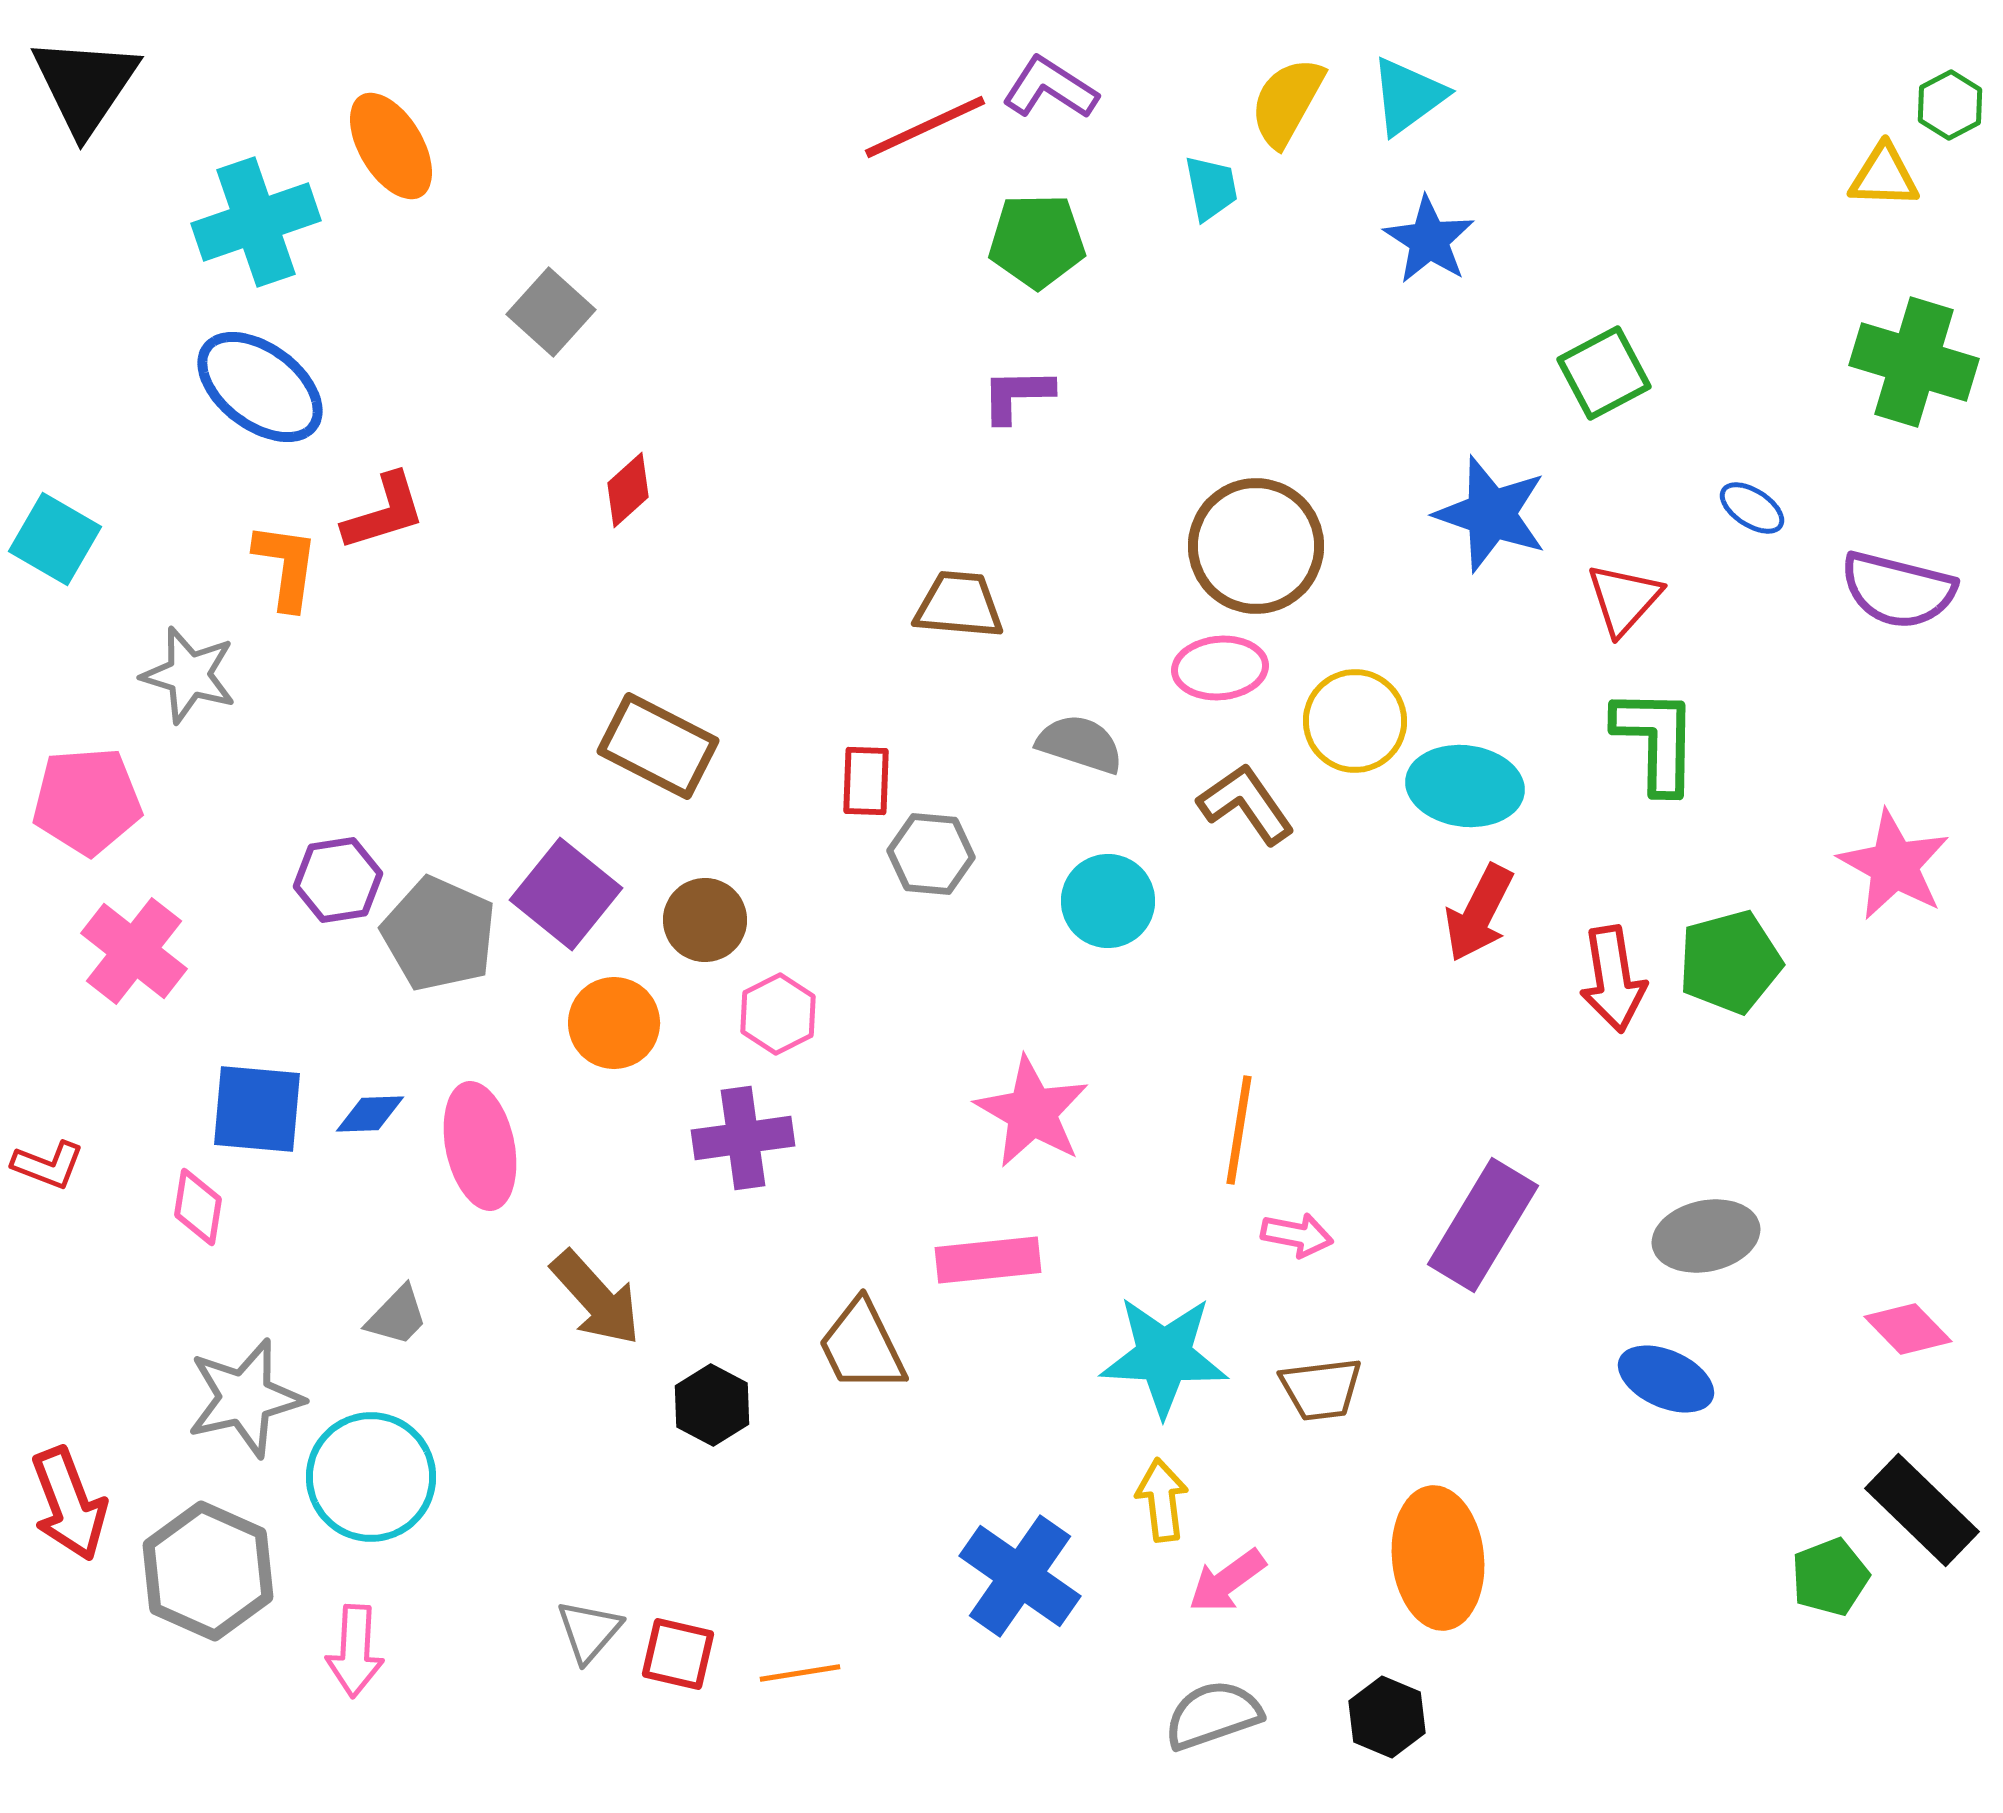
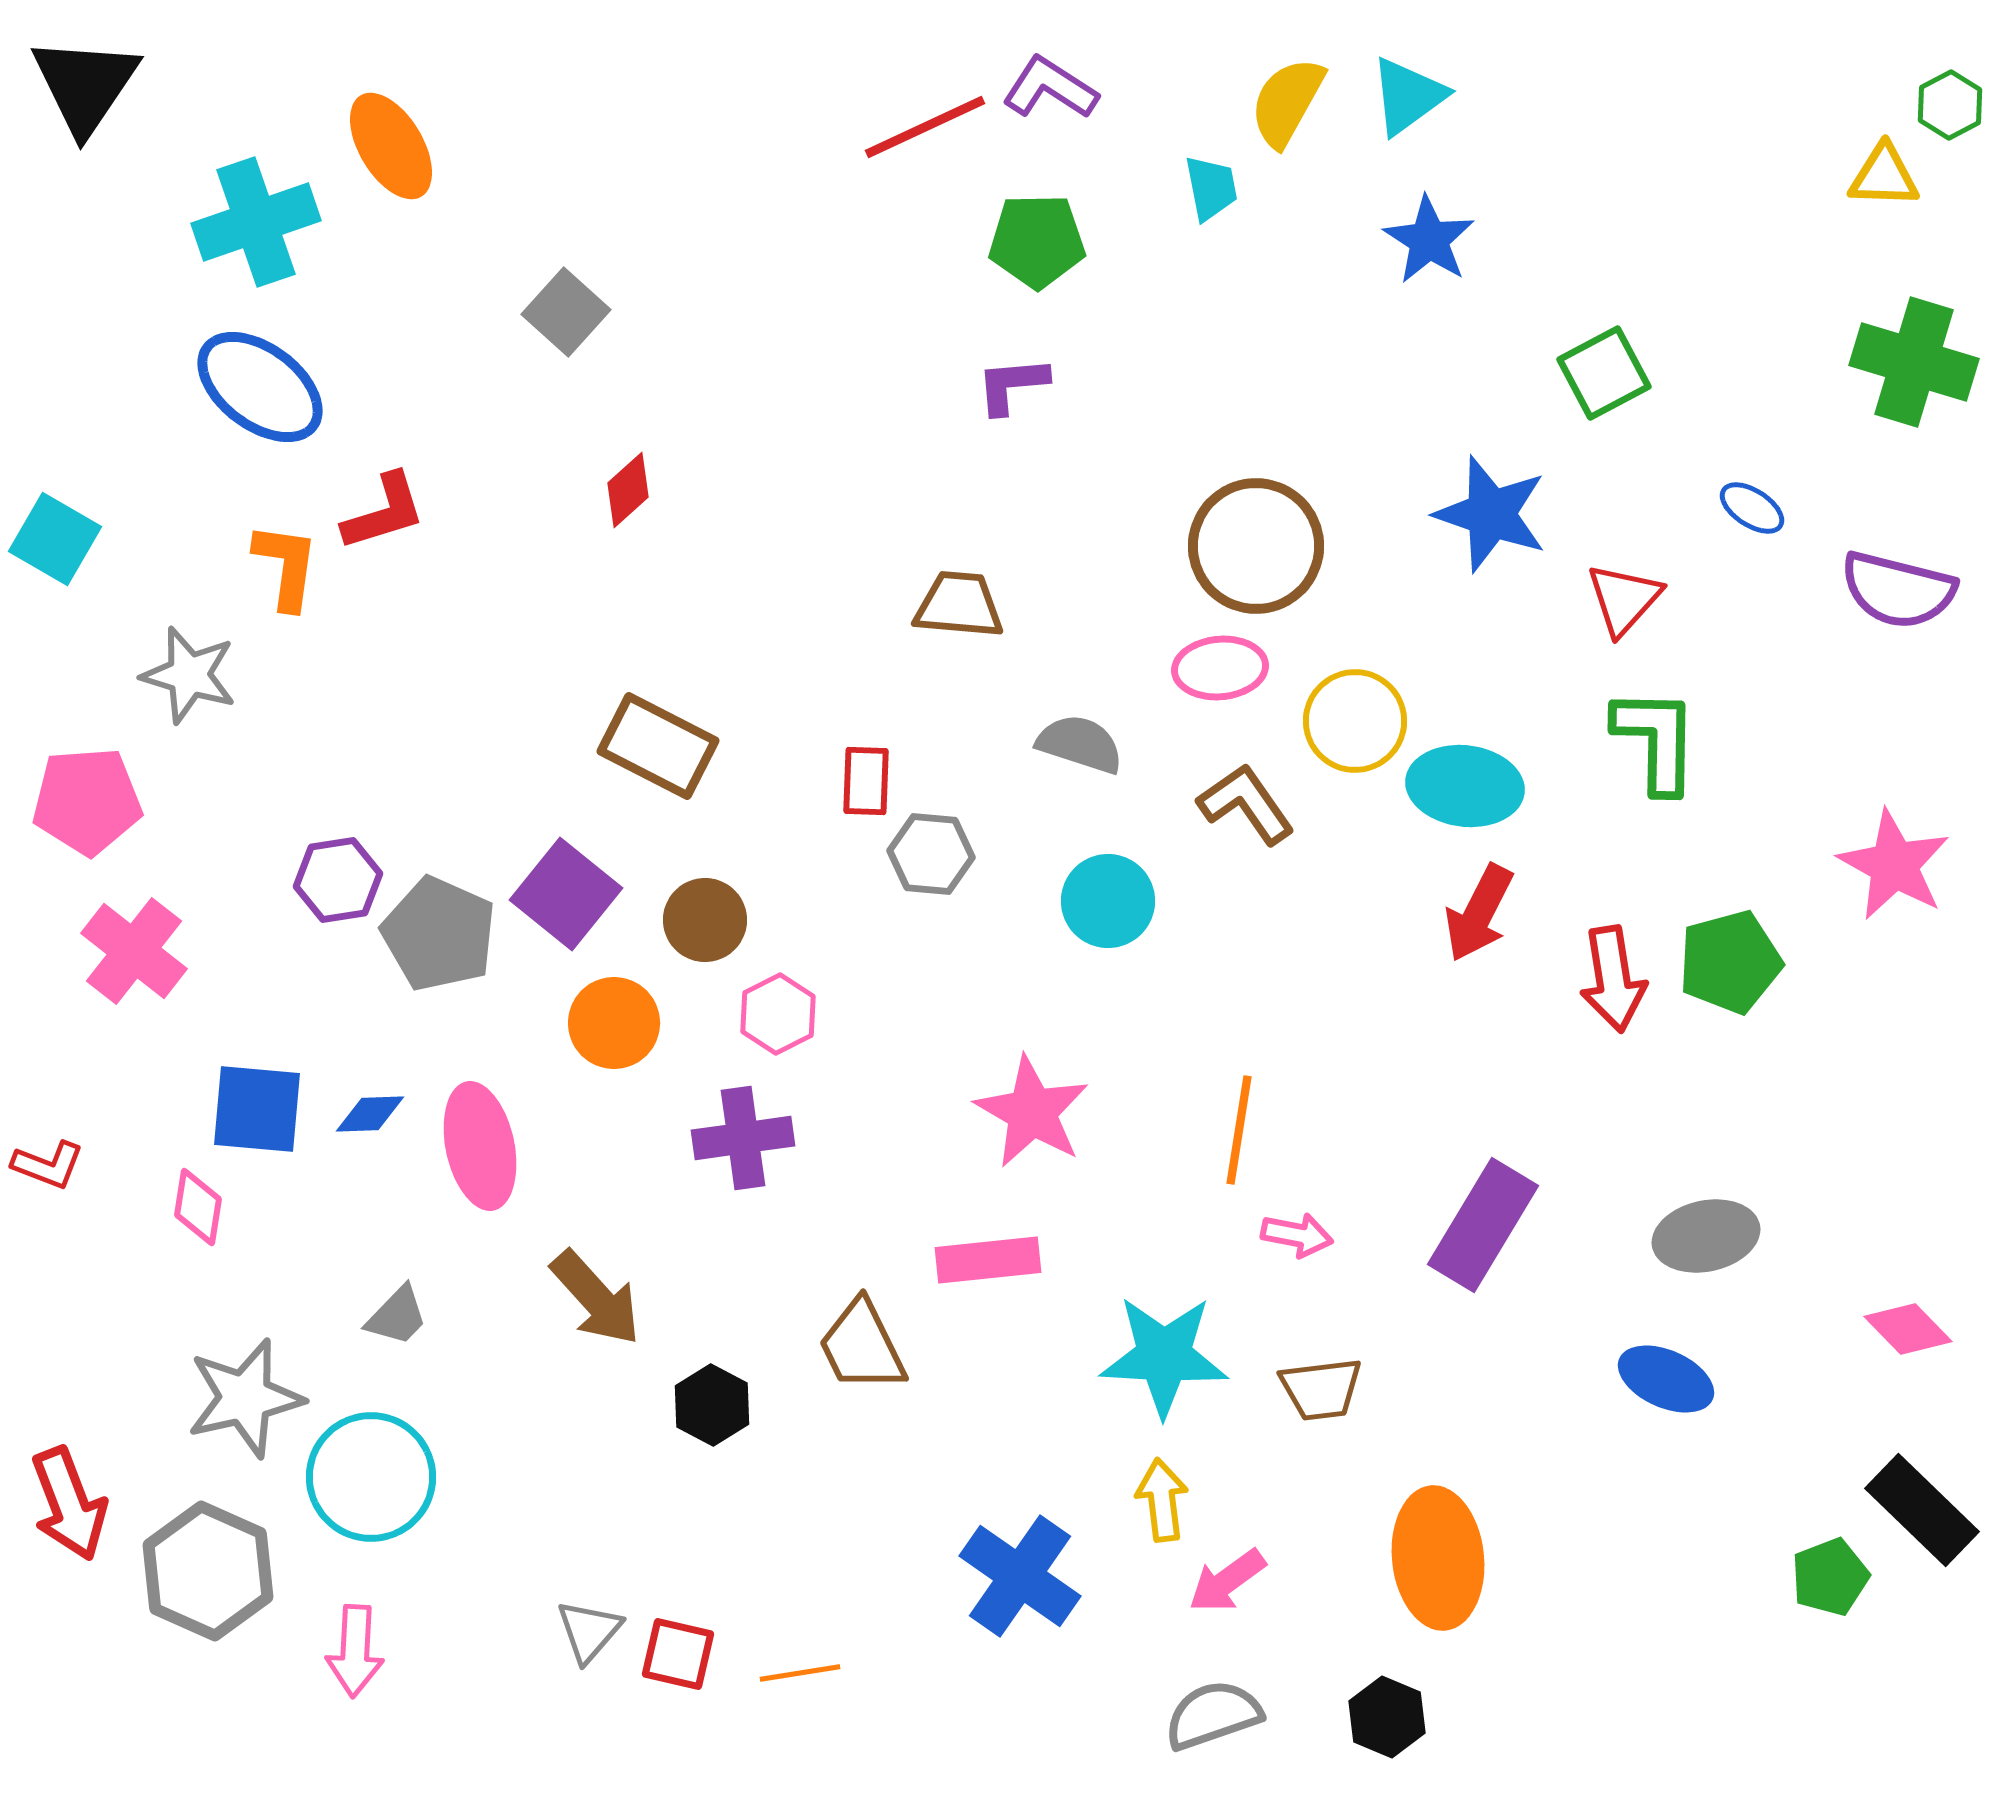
gray square at (551, 312): moved 15 px right
purple L-shape at (1017, 395): moved 5 px left, 10 px up; rotated 4 degrees counterclockwise
